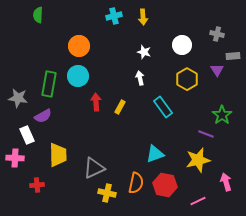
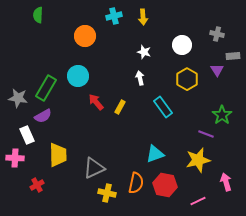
orange circle: moved 6 px right, 10 px up
green rectangle: moved 3 px left, 4 px down; rotated 20 degrees clockwise
red arrow: rotated 36 degrees counterclockwise
red cross: rotated 24 degrees counterclockwise
